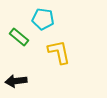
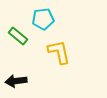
cyan pentagon: rotated 15 degrees counterclockwise
green rectangle: moved 1 px left, 1 px up
